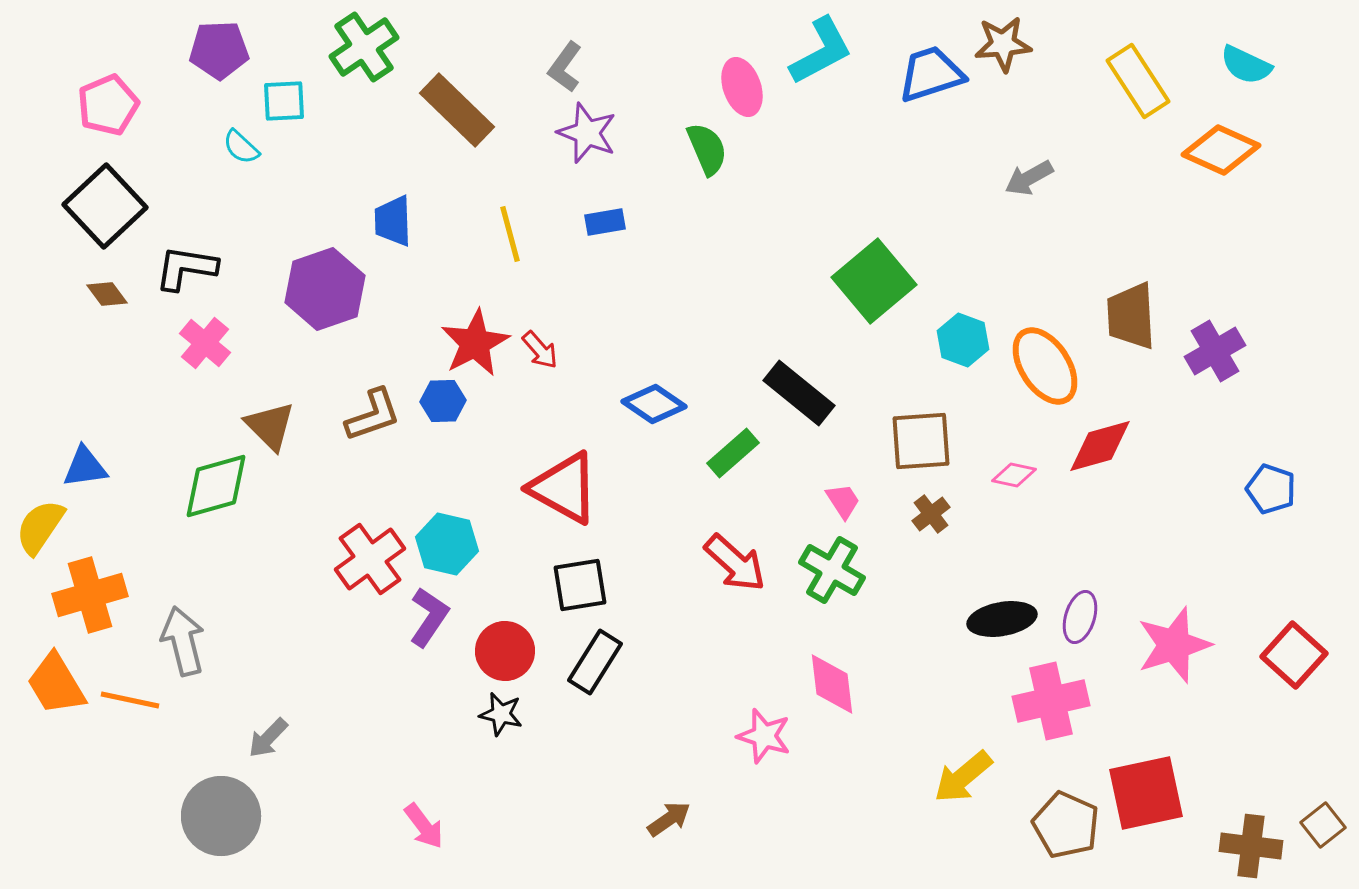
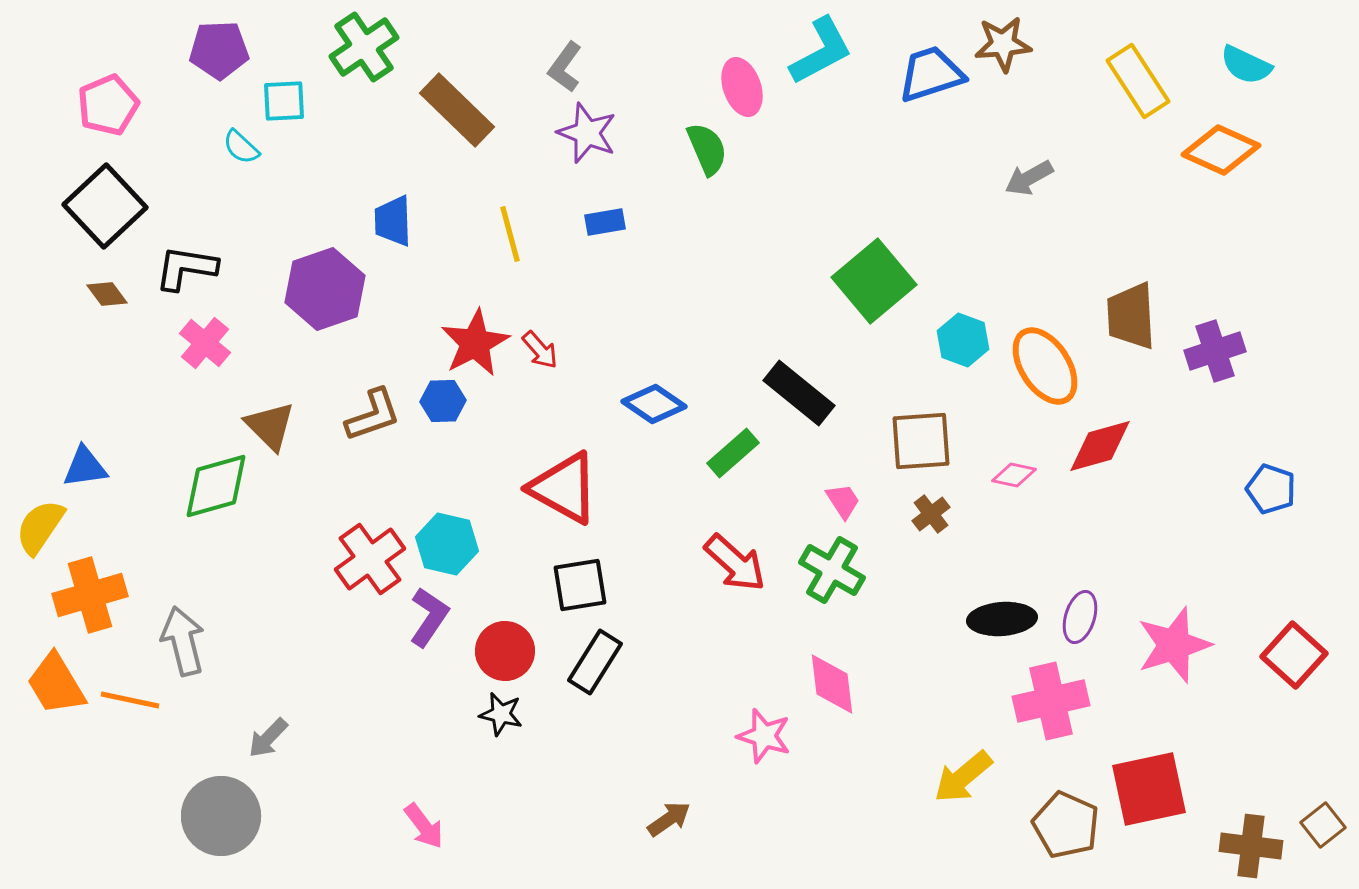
purple cross at (1215, 351): rotated 12 degrees clockwise
black ellipse at (1002, 619): rotated 6 degrees clockwise
red square at (1146, 793): moved 3 px right, 4 px up
